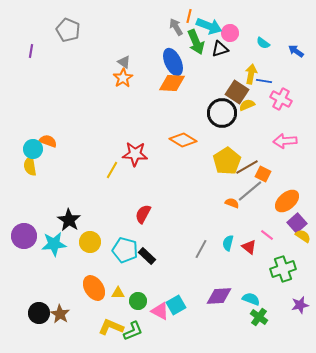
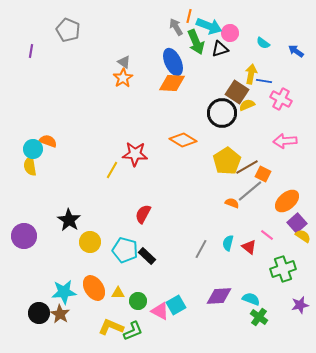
cyan star at (54, 244): moved 10 px right, 48 px down
